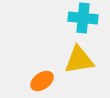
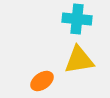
cyan cross: moved 6 px left, 1 px down
